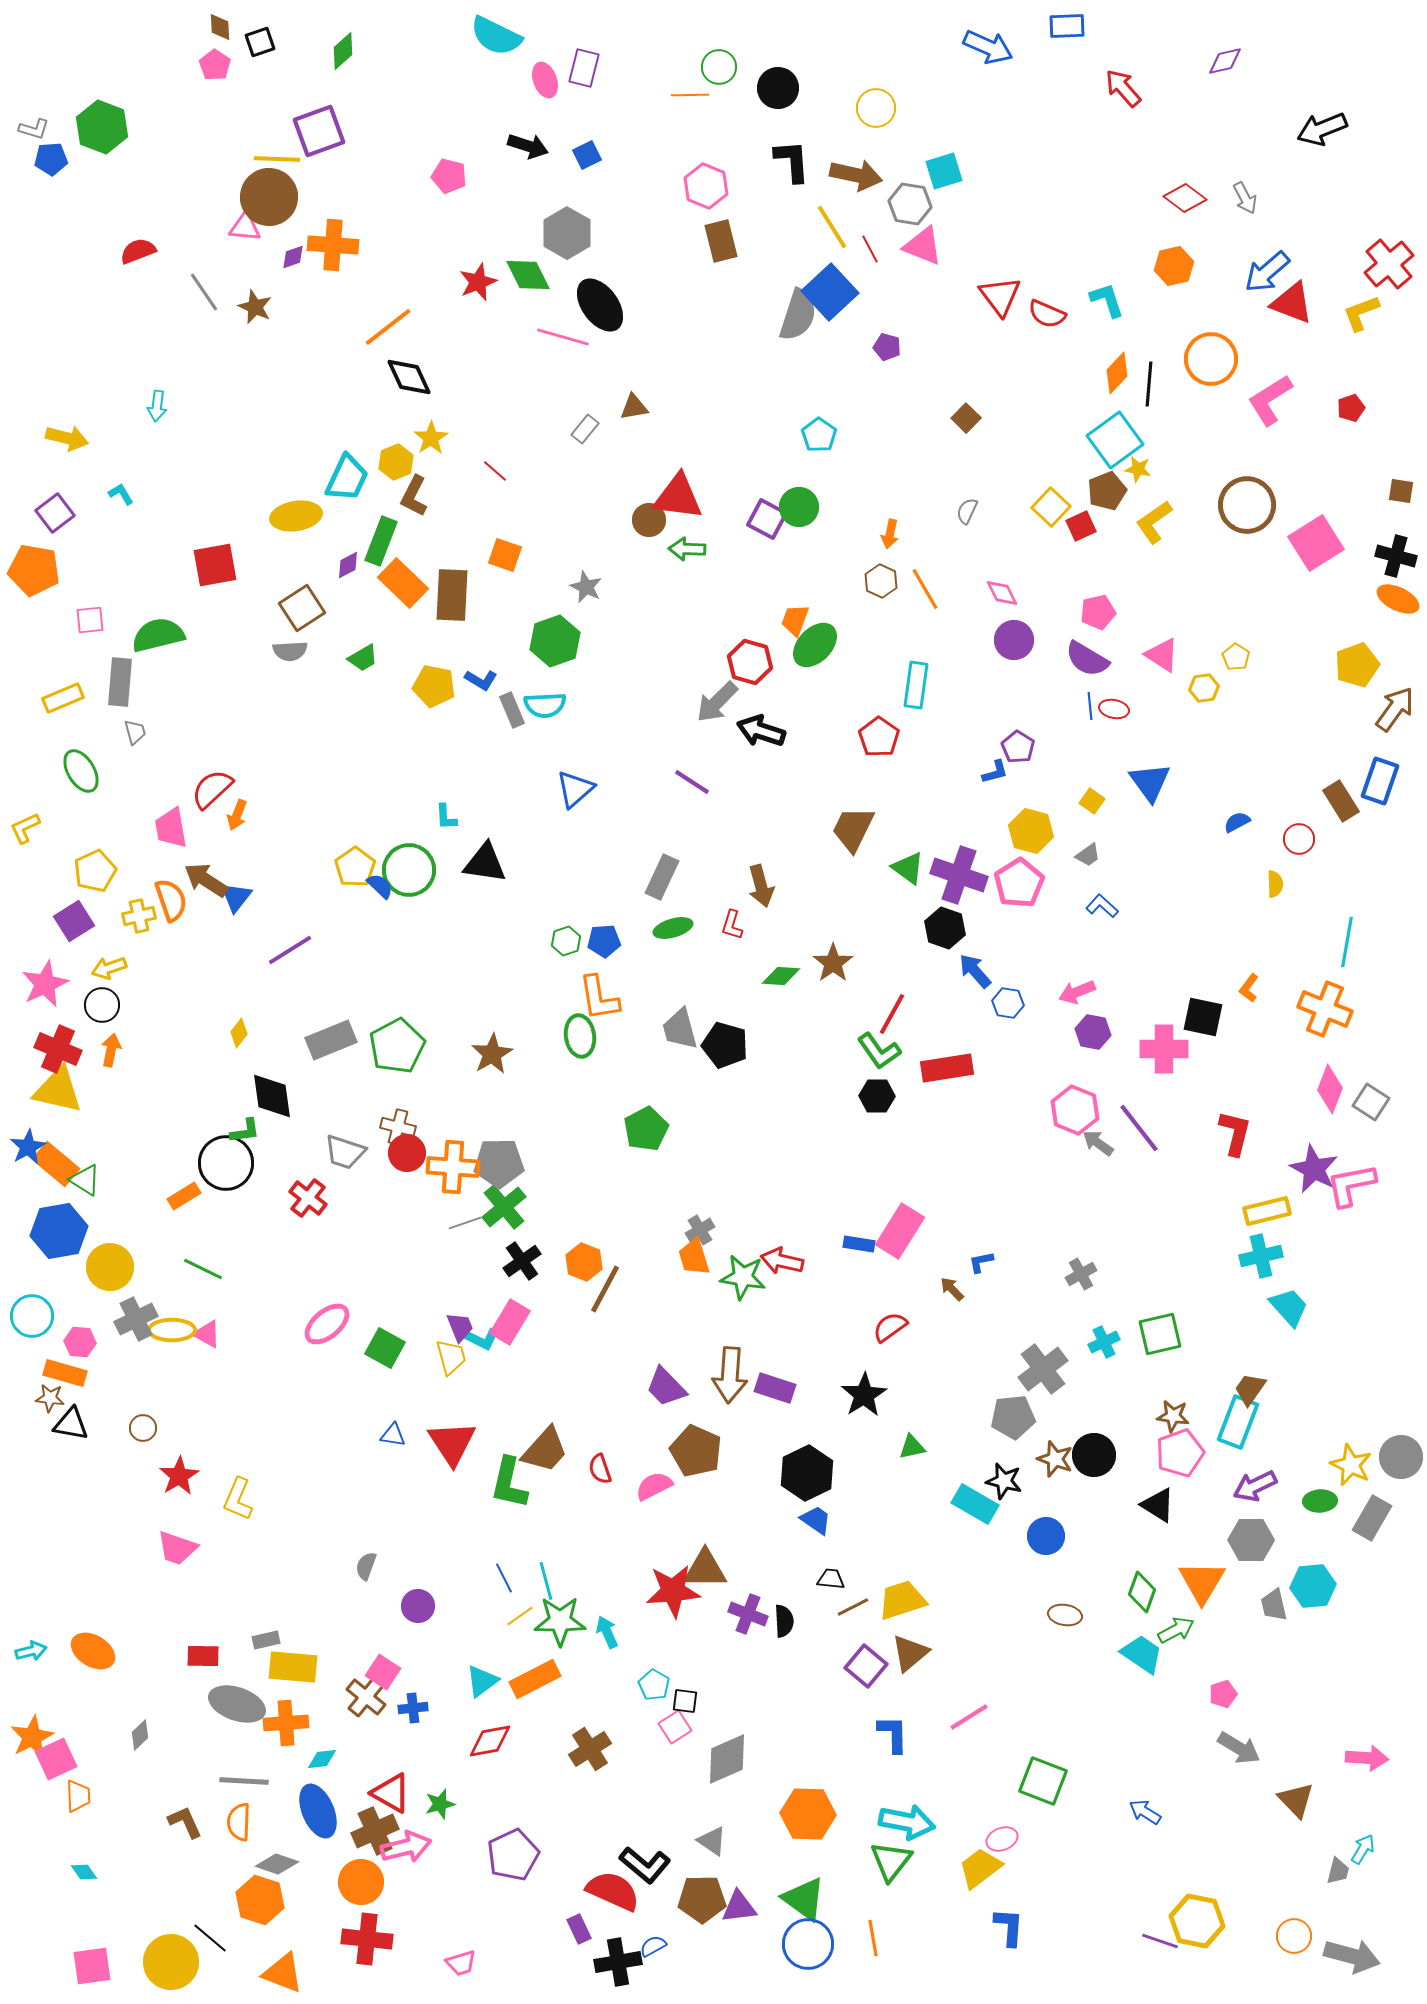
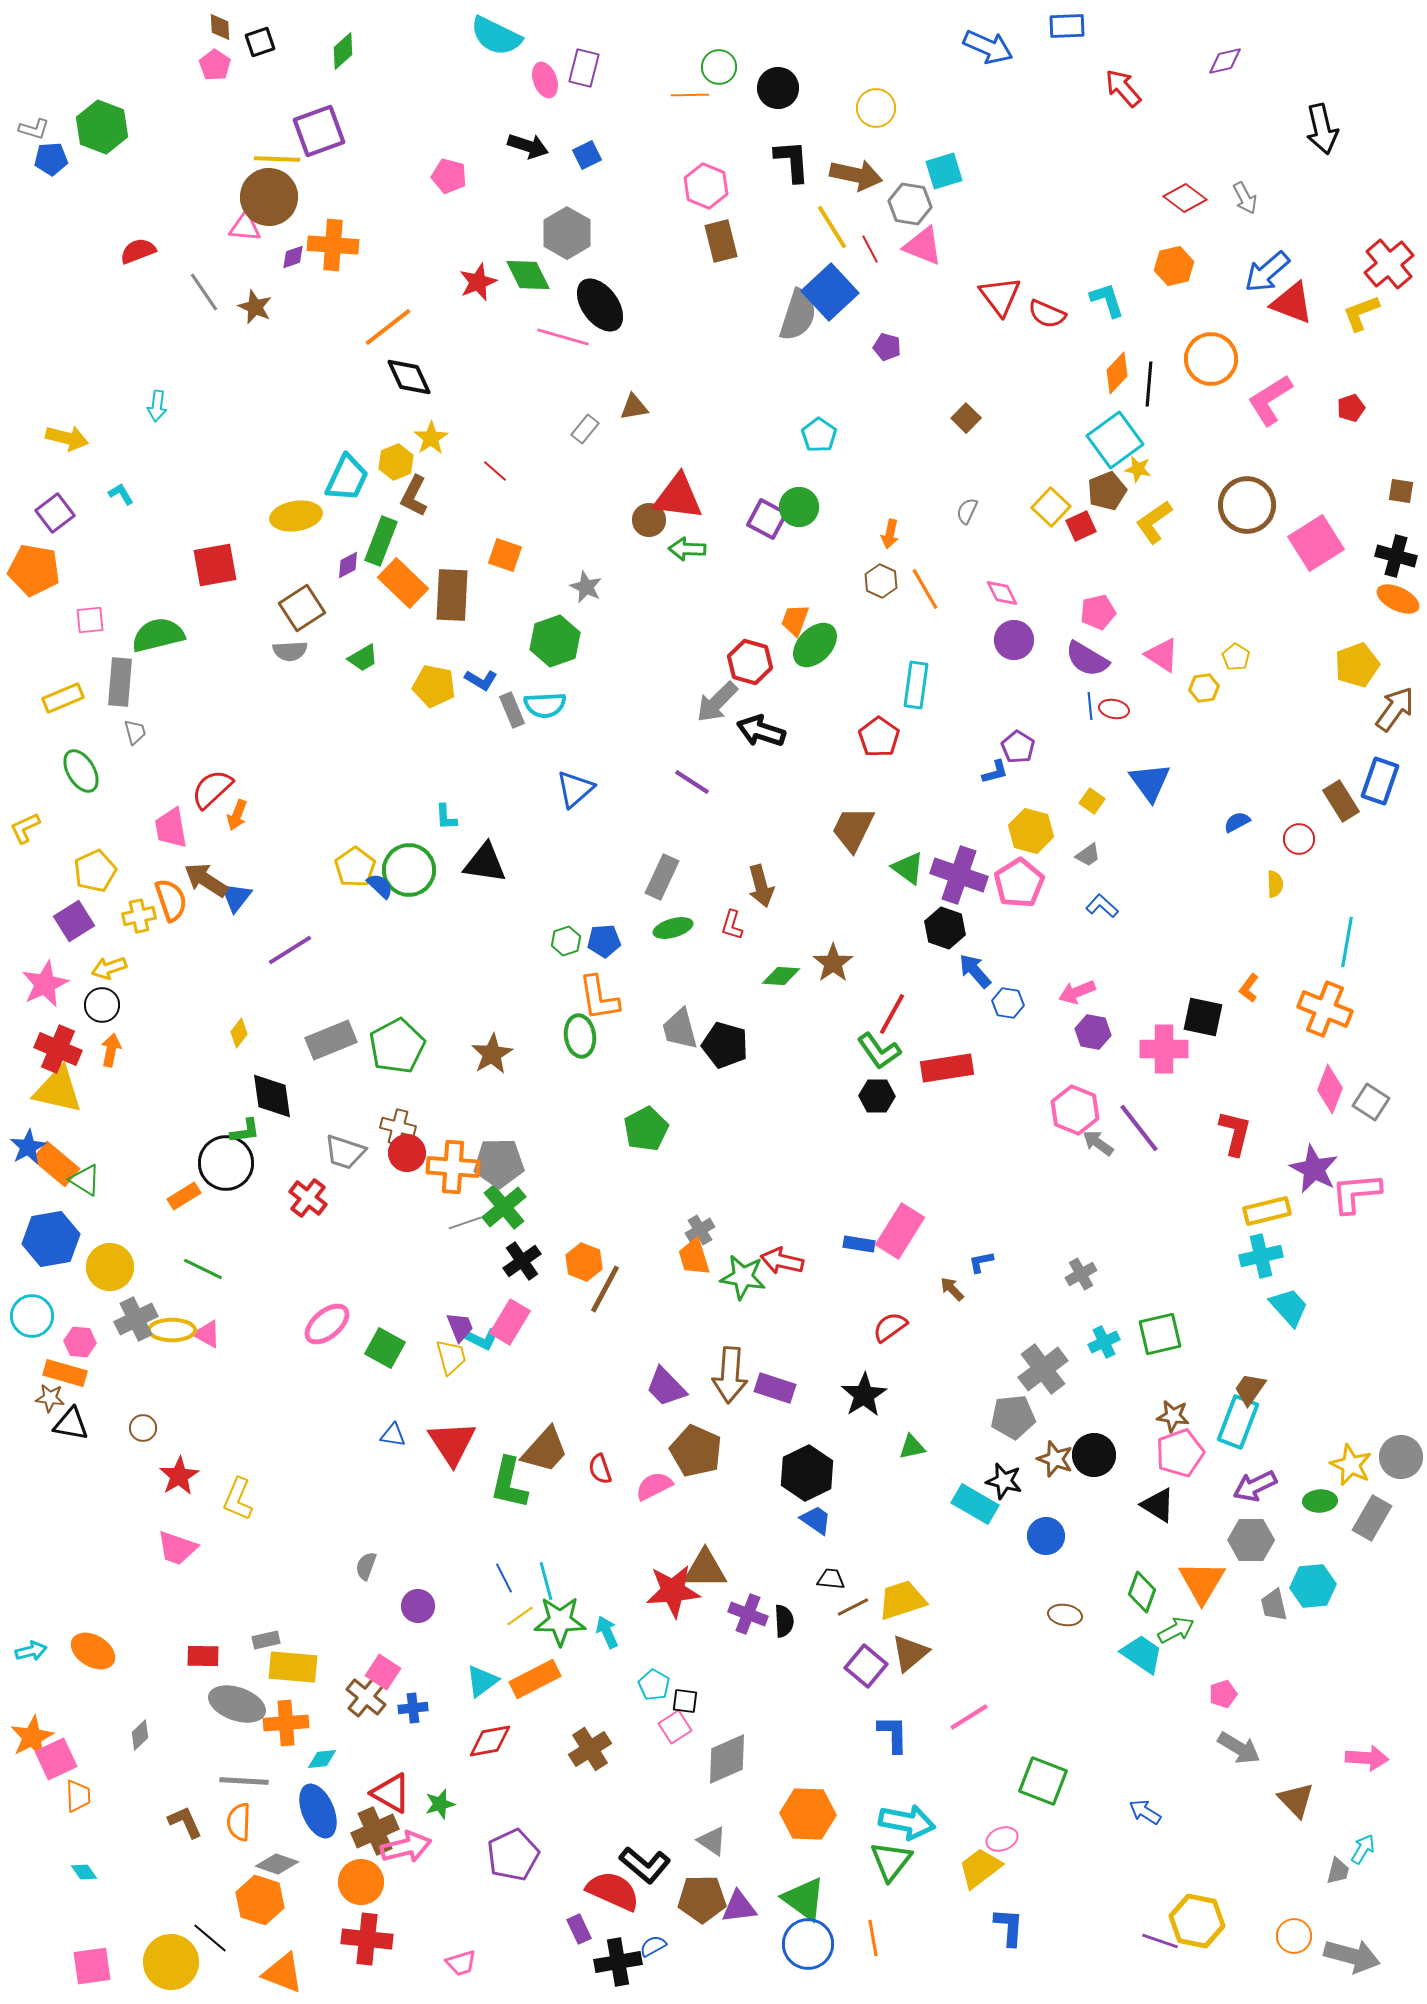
black arrow at (1322, 129): rotated 81 degrees counterclockwise
pink L-shape at (1351, 1185): moved 5 px right, 8 px down; rotated 6 degrees clockwise
blue hexagon at (59, 1231): moved 8 px left, 8 px down
